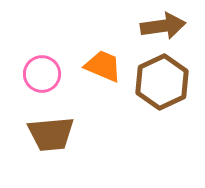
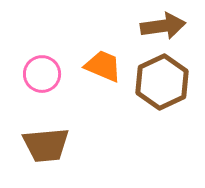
brown trapezoid: moved 5 px left, 11 px down
